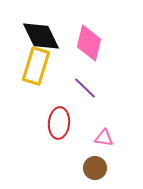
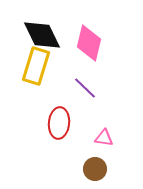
black diamond: moved 1 px right, 1 px up
brown circle: moved 1 px down
